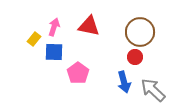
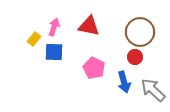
pink pentagon: moved 16 px right, 5 px up; rotated 10 degrees counterclockwise
